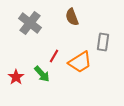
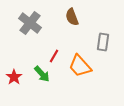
orange trapezoid: moved 4 px down; rotated 80 degrees clockwise
red star: moved 2 px left
